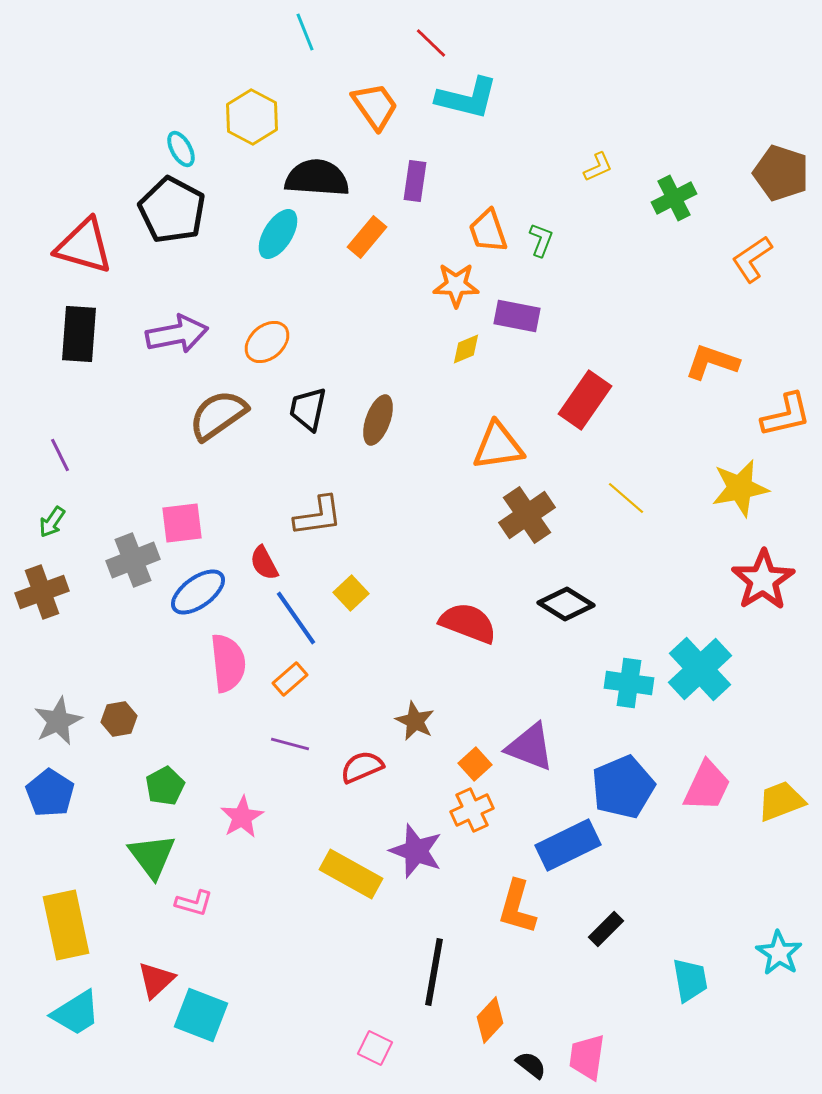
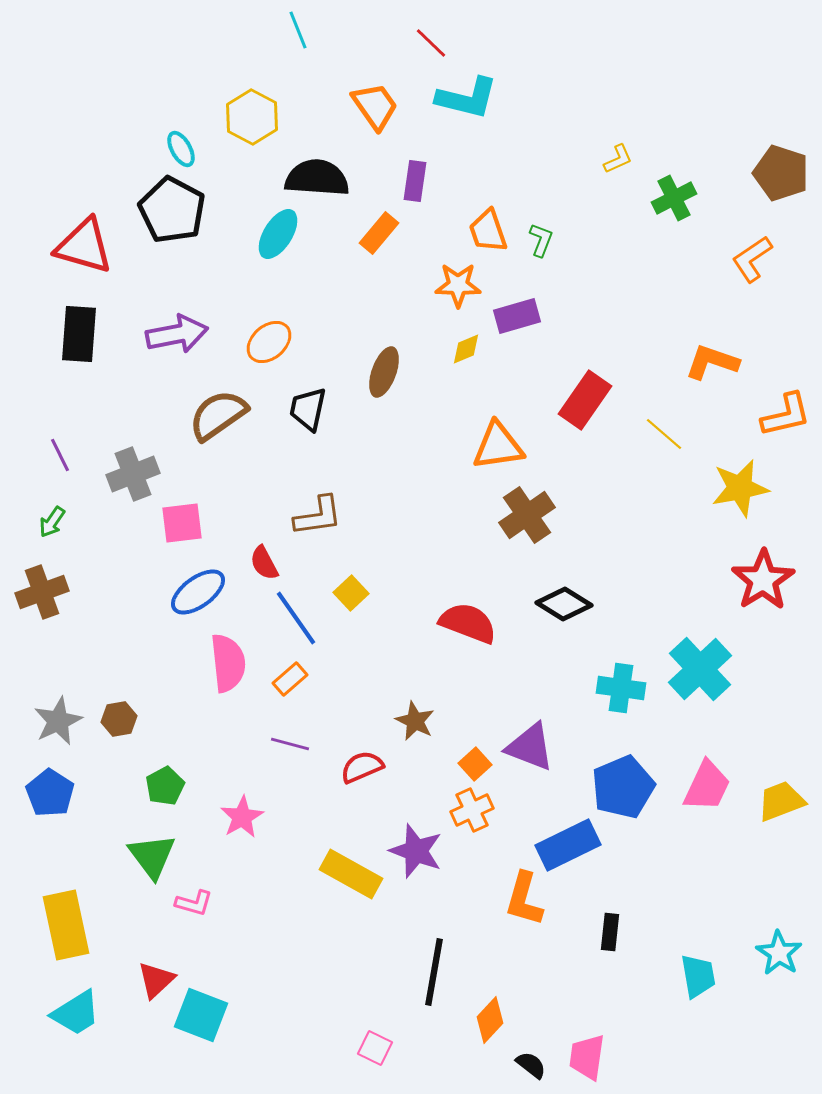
cyan line at (305, 32): moved 7 px left, 2 px up
yellow L-shape at (598, 167): moved 20 px right, 8 px up
orange rectangle at (367, 237): moved 12 px right, 4 px up
orange star at (456, 285): moved 2 px right
purple rectangle at (517, 316): rotated 27 degrees counterclockwise
orange ellipse at (267, 342): moved 2 px right
brown ellipse at (378, 420): moved 6 px right, 48 px up
yellow line at (626, 498): moved 38 px right, 64 px up
gray cross at (133, 560): moved 86 px up
black diamond at (566, 604): moved 2 px left
cyan cross at (629, 683): moved 8 px left, 5 px down
orange L-shape at (517, 907): moved 7 px right, 8 px up
black rectangle at (606, 929): moved 4 px right, 3 px down; rotated 39 degrees counterclockwise
cyan trapezoid at (690, 980): moved 8 px right, 4 px up
